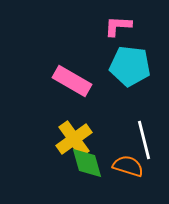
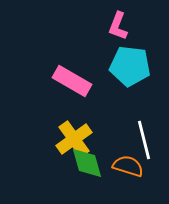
pink L-shape: rotated 72 degrees counterclockwise
